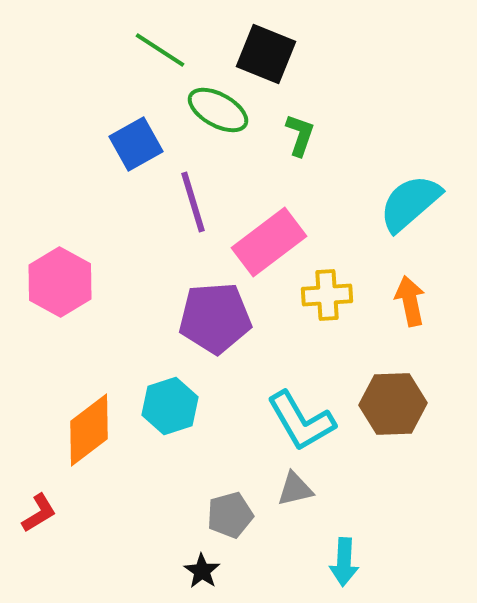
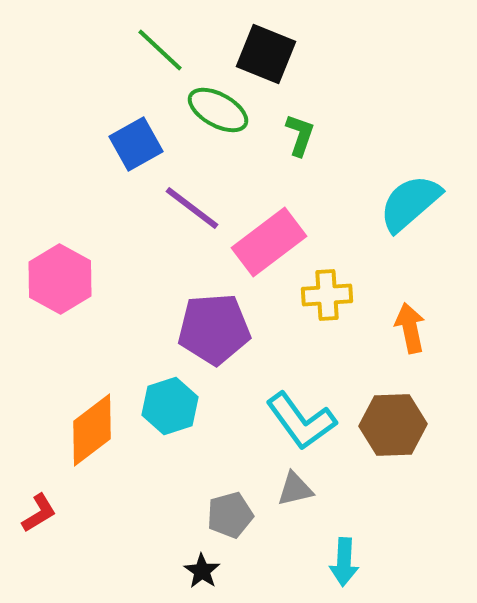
green line: rotated 10 degrees clockwise
purple line: moved 1 px left, 6 px down; rotated 36 degrees counterclockwise
pink hexagon: moved 3 px up
orange arrow: moved 27 px down
purple pentagon: moved 1 px left, 11 px down
brown hexagon: moved 21 px down
cyan L-shape: rotated 6 degrees counterclockwise
orange diamond: moved 3 px right
